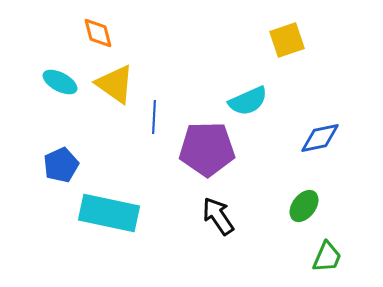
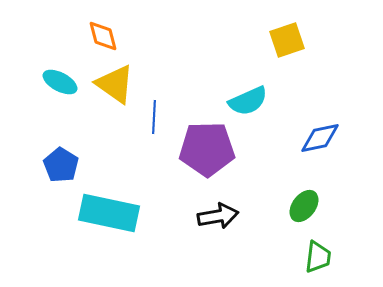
orange diamond: moved 5 px right, 3 px down
blue pentagon: rotated 16 degrees counterclockwise
black arrow: rotated 114 degrees clockwise
green trapezoid: moved 9 px left; rotated 16 degrees counterclockwise
